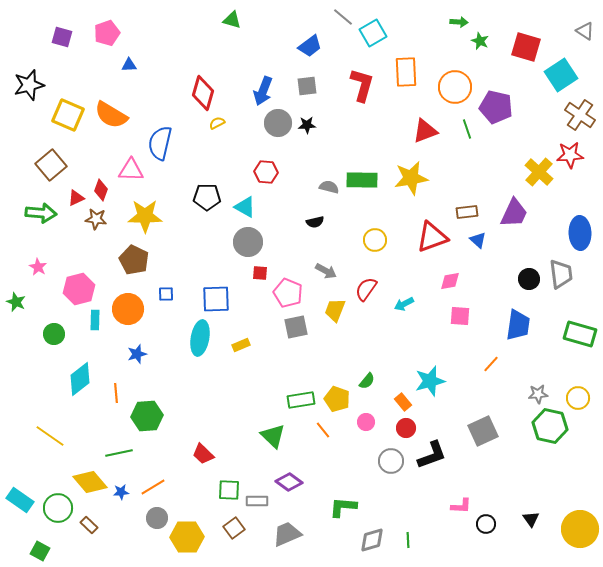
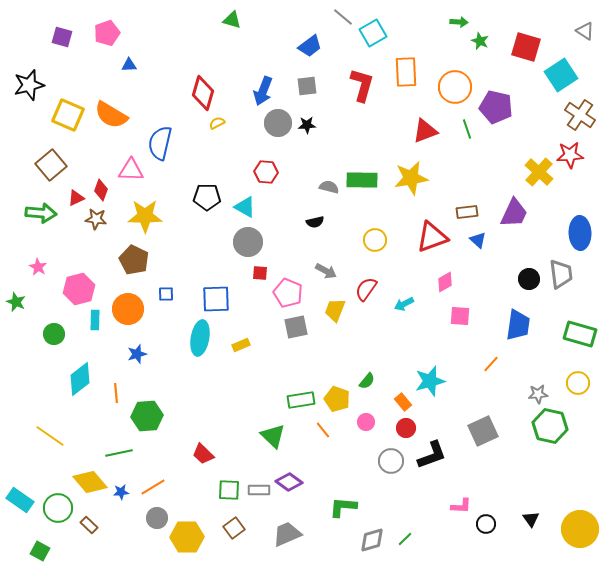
pink diamond at (450, 281): moved 5 px left, 1 px down; rotated 20 degrees counterclockwise
yellow circle at (578, 398): moved 15 px up
gray rectangle at (257, 501): moved 2 px right, 11 px up
green line at (408, 540): moved 3 px left, 1 px up; rotated 49 degrees clockwise
